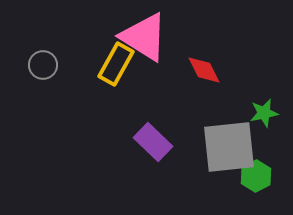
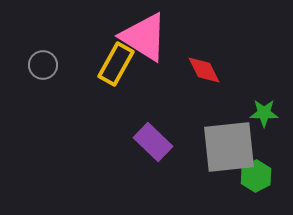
green star: rotated 12 degrees clockwise
